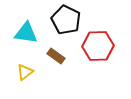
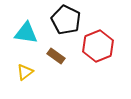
red hexagon: rotated 20 degrees counterclockwise
